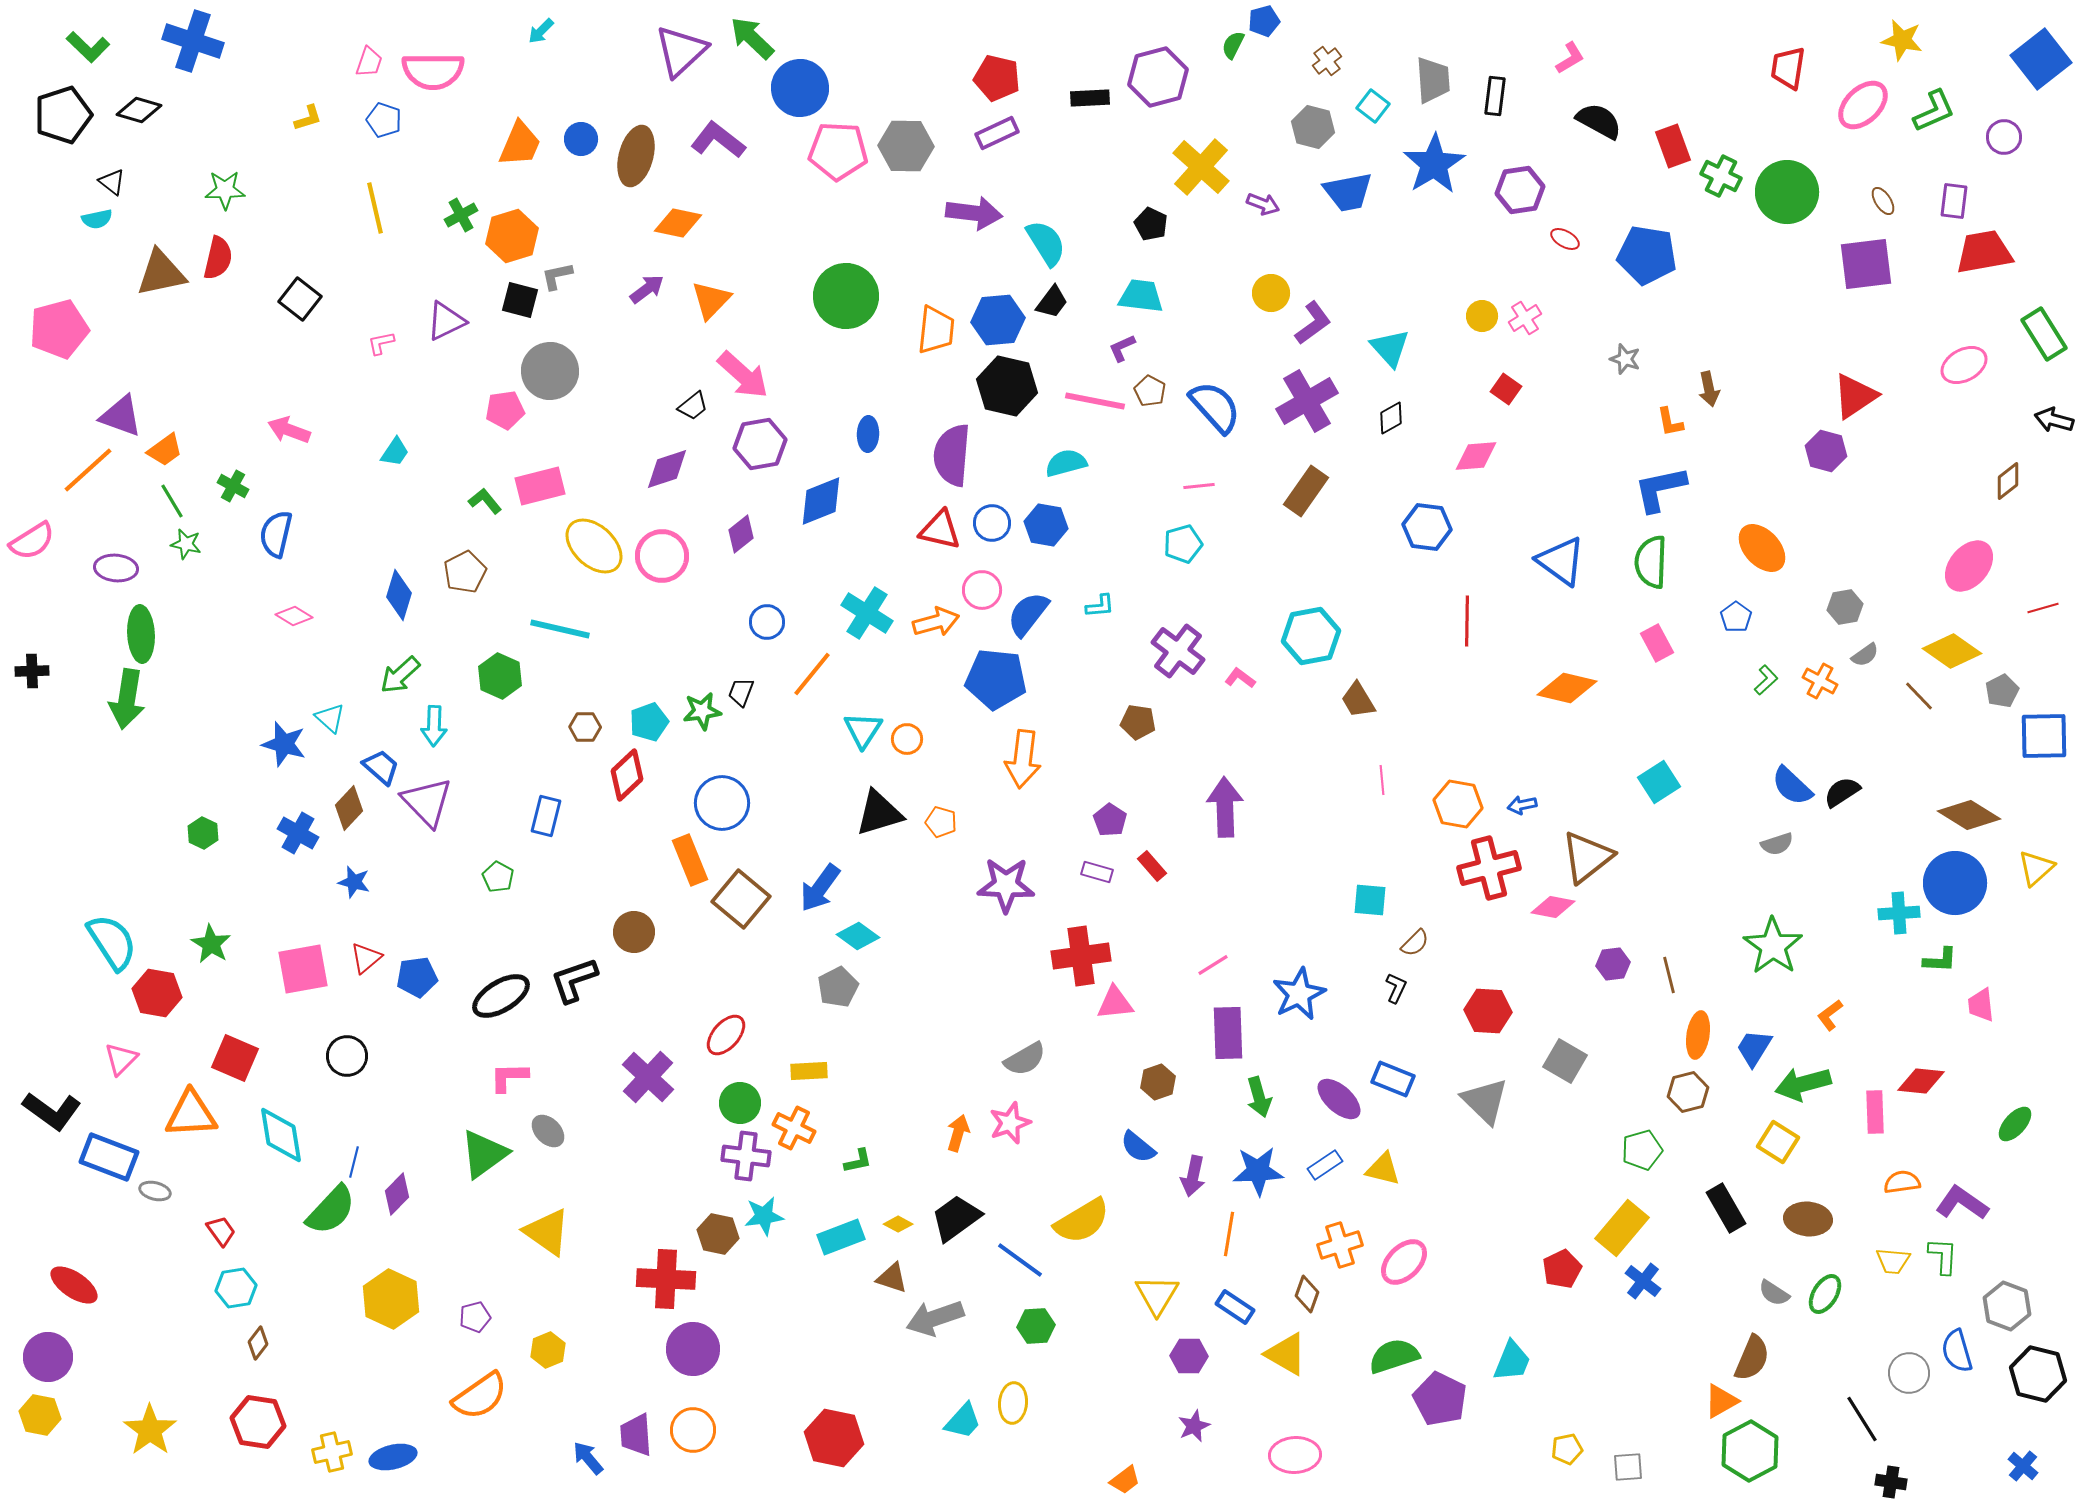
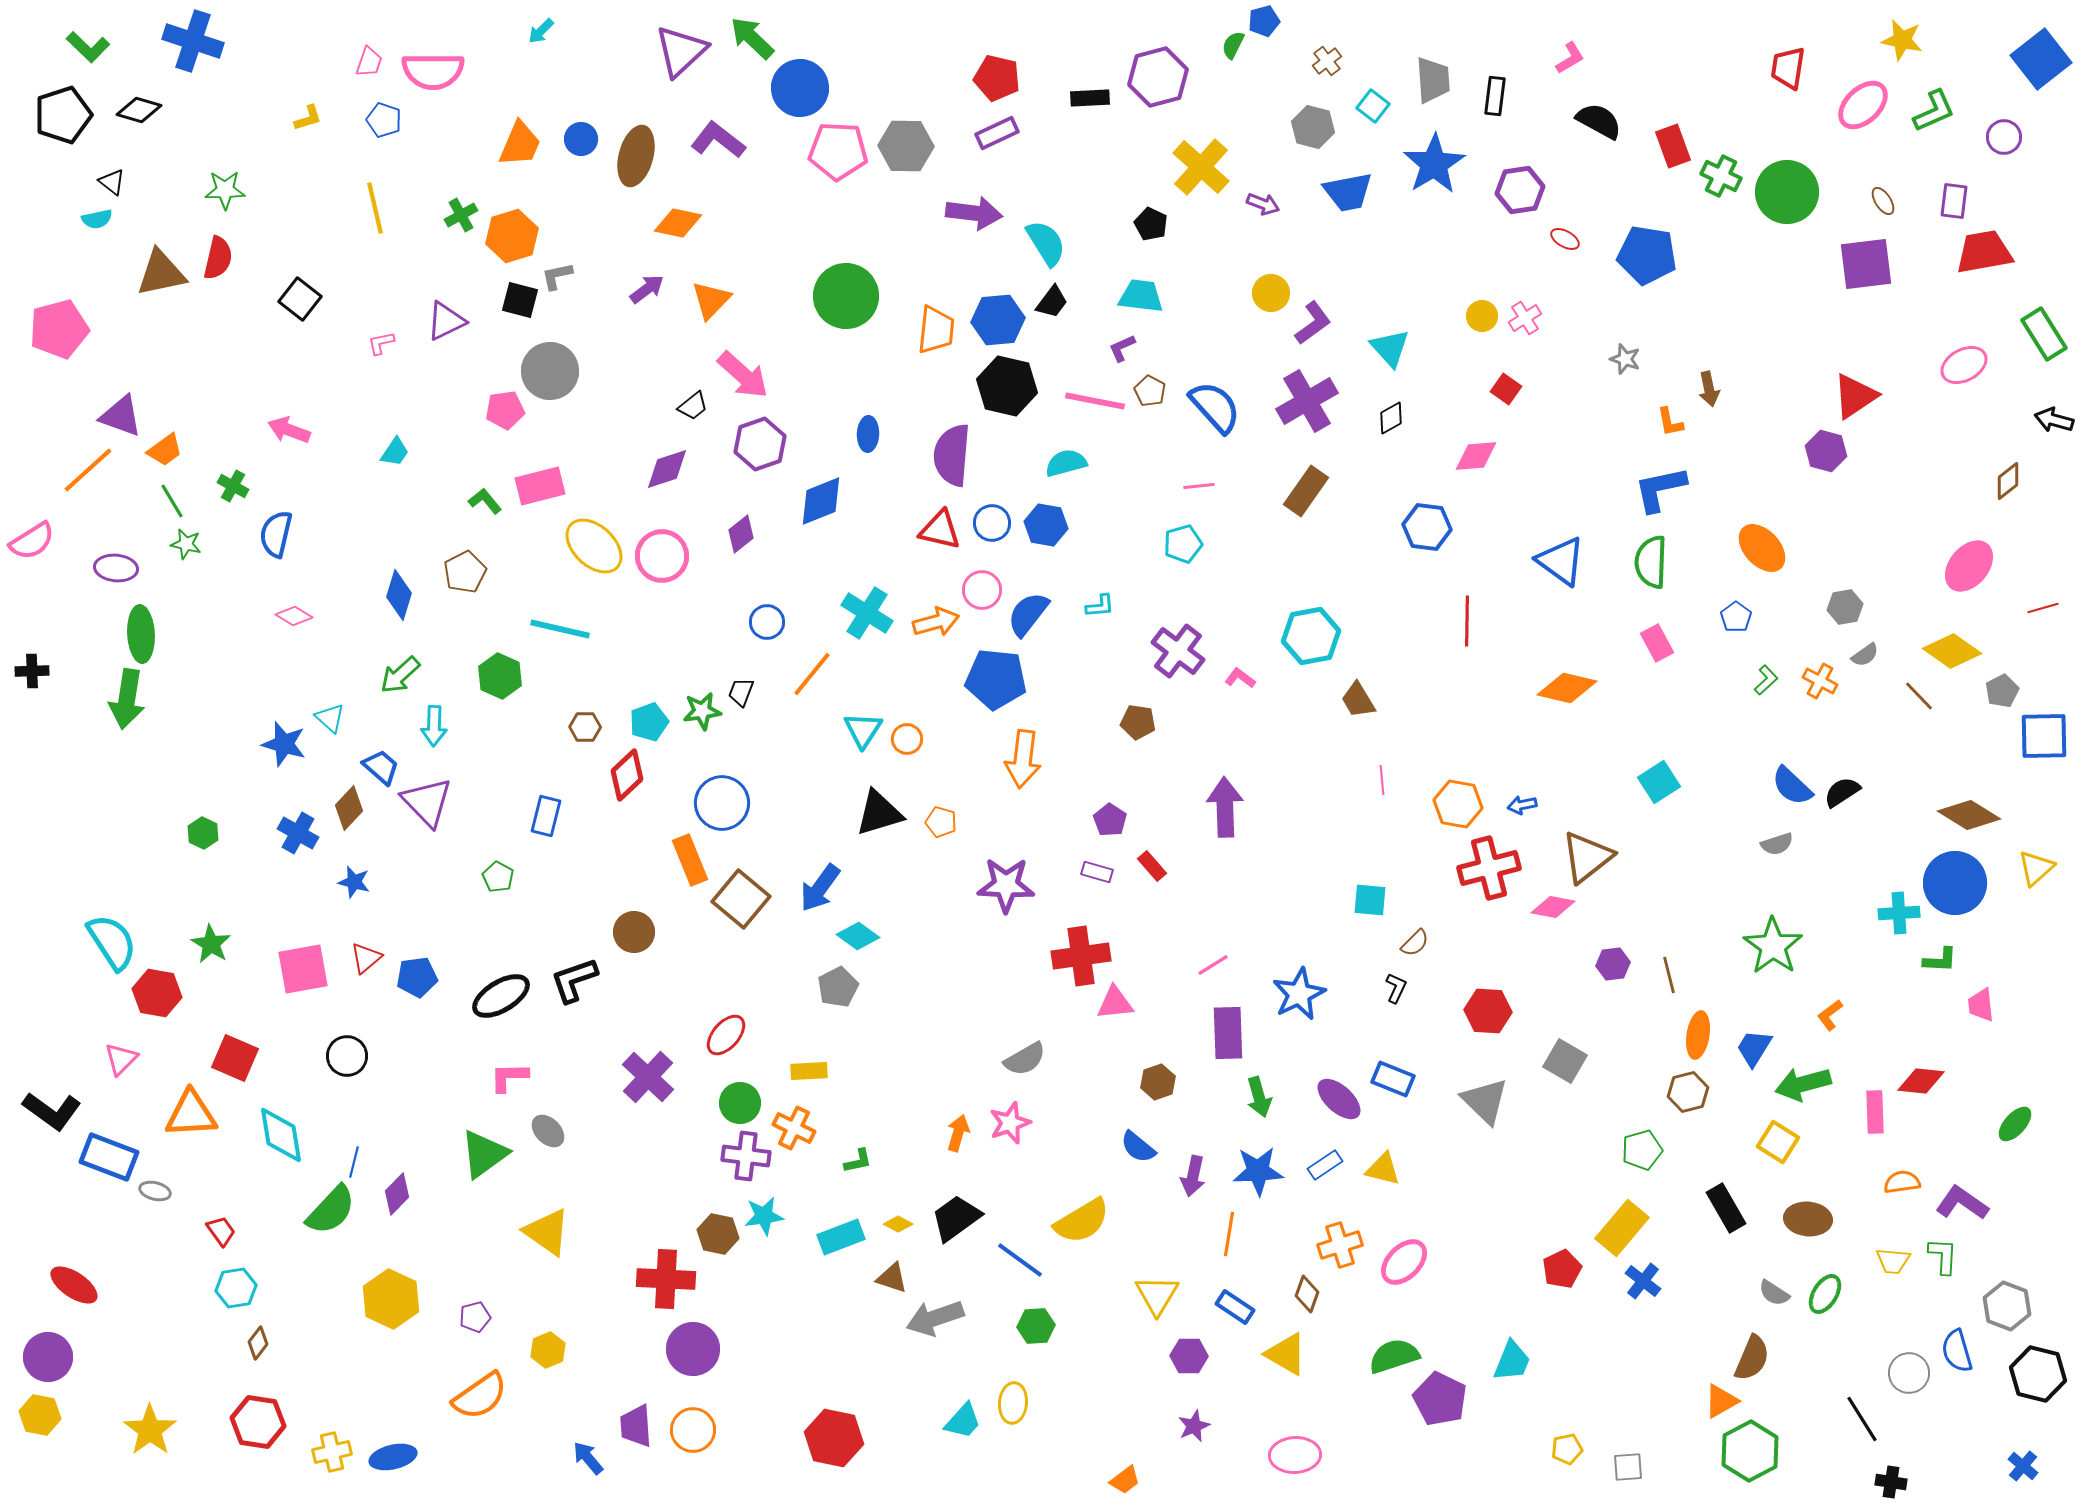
purple hexagon at (760, 444): rotated 9 degrees counterclockwise
purple trapezoid at (636, 1435): moved 9 px up
